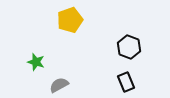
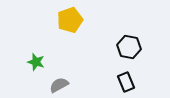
black hexagon: rotated 10 degrees counterclockwise
